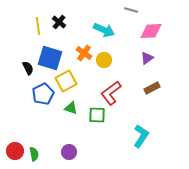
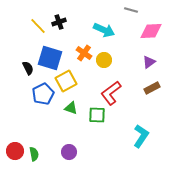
black cross: rotated 32 degrees clockwise
yellow line: rotated 36 degrees counterclockwise
purple triangle: moved 2 px right, 4 px down
